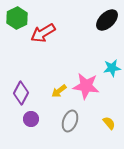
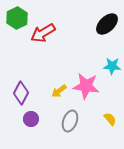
black ellipse: moved 4 px down
cyan star: moved 2 px up; rotated 12 degrees clockwise
yellow semicircle: moved 1 px right, 4 px up
